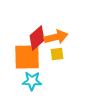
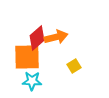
yellow square: moved 17 px right, 12 px down; rotated 24 degrees counterclockwise
